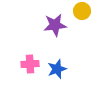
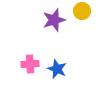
purple star: moved 1 px left, 5 px up; rotated 10 degrees counterclockwise
blue star: rotated 30 degrees counterclockwise
